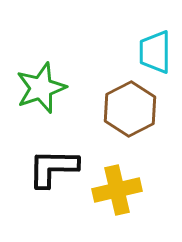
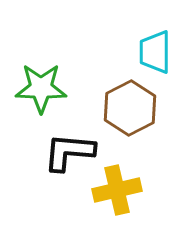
green star: rotated 21 degrees clockwise
brown hexagon: moved 1 px up
black L-shape: moved 16 px right, 16 px up; rotated 4 degrees clockwise
